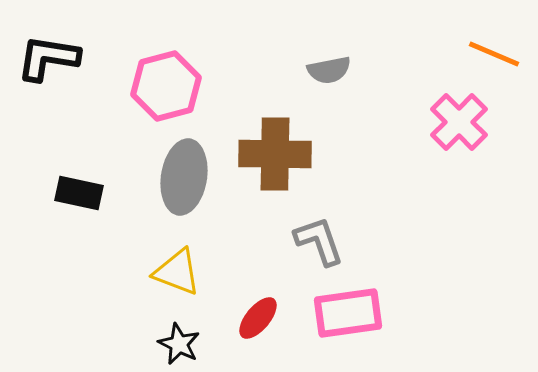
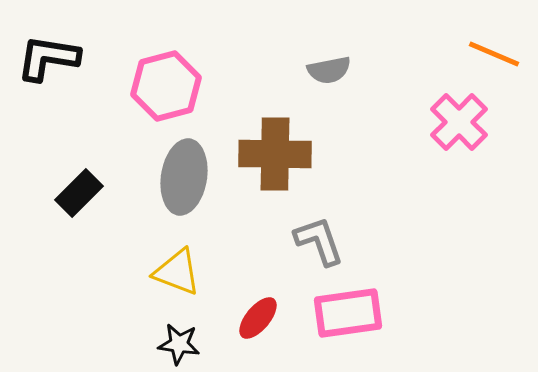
black rectangle: rotated 57 degrees counterclockwise
black star: rotated 18 degrees counterclockwise
